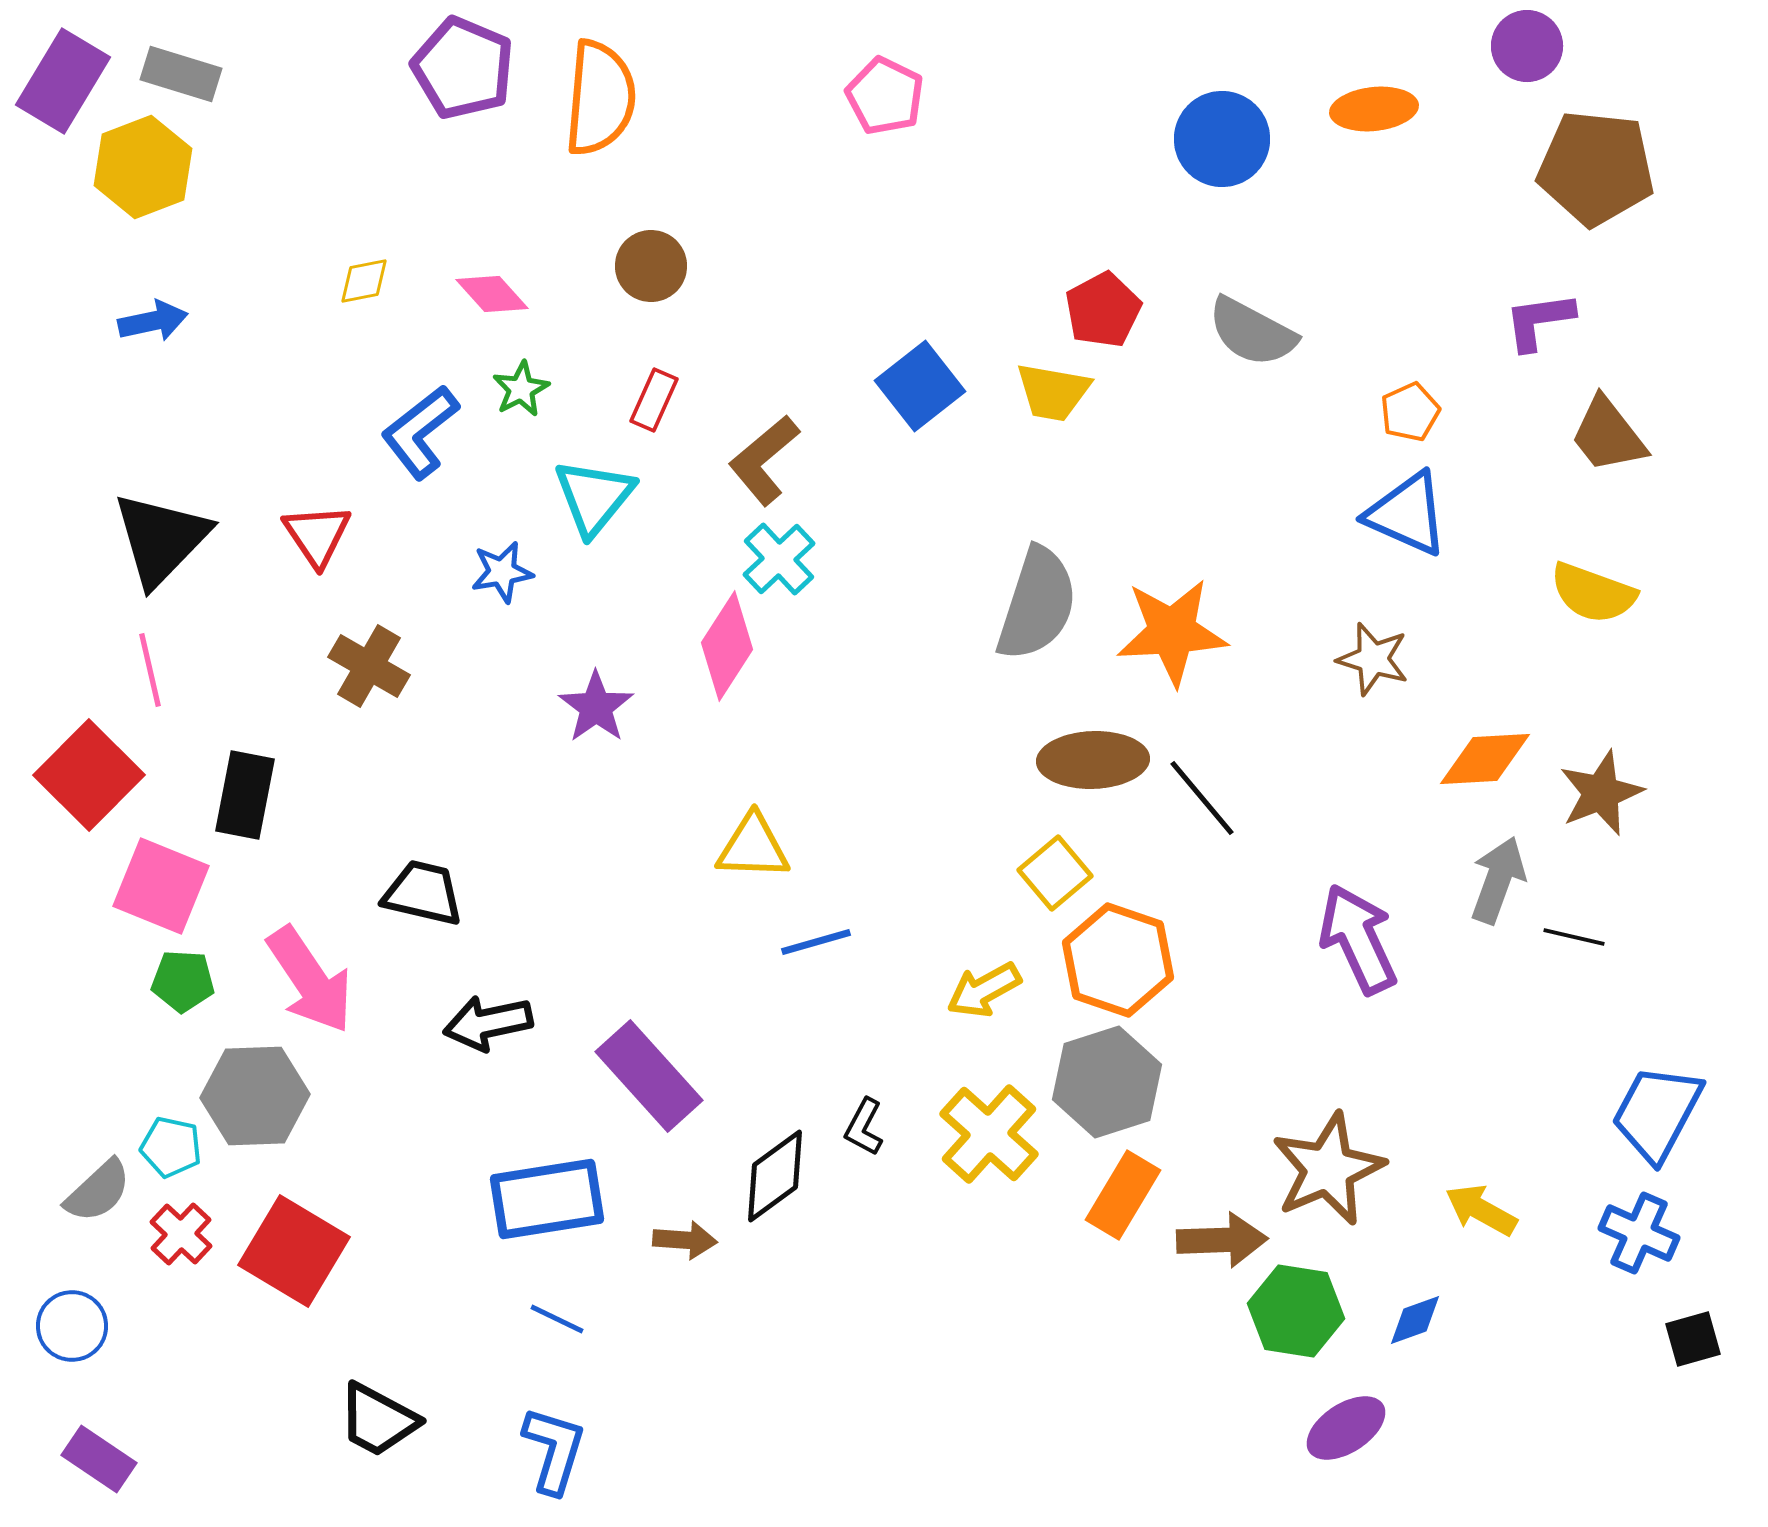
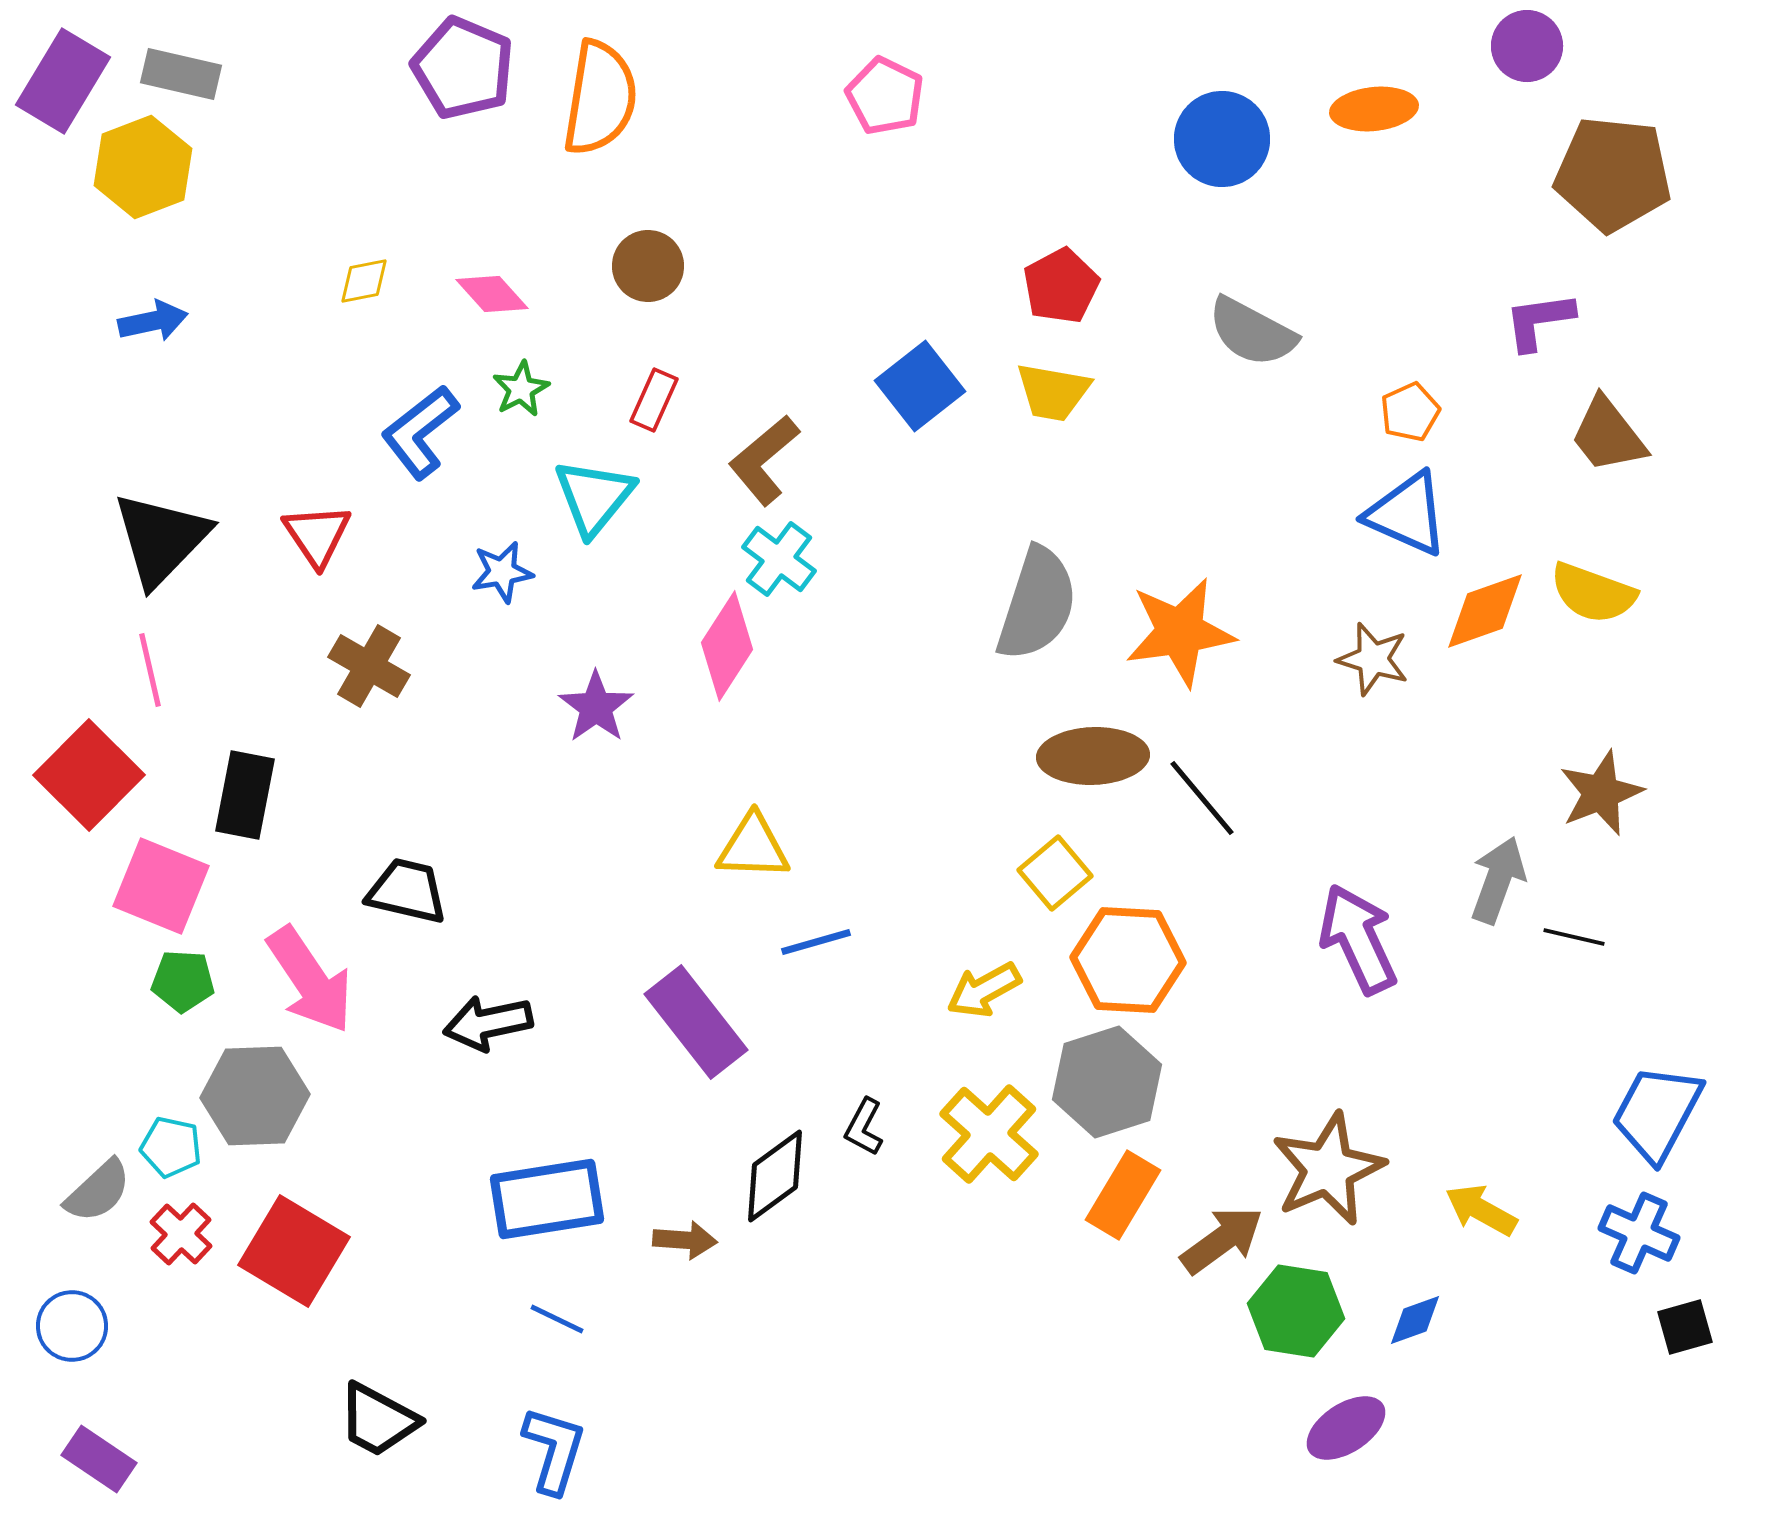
gray rectangle at (181, 74): rotated 4 degrees counterclockwise
orange semicircle at (600, 98): rotated 4 degrees clockwise
brown pentagon at (1596, 168): moved 17 px right, 6 px down
brown circle at (651, 266): moved 3 px left
red pentagon at (1103, 310): moved 42 px left, 24 px up
cyan cross at (779, 559): rotated 10 degrees counterclockwise
orange star at (1172, 632): moved 8 px right; rotated 5 degrees counterclockwise
orange diamond at (1485, 759): moved 148 px up; rotated 16 degrees counterclockwise
brown ellipse at (1093, 760): moved 4 px up
black trapezoid at (423, 893): moved 16 px left, 2 px up
orange hexagon at (1118, 960): moved 10 px right; rotated 16 degrees counterclockwise
purple rectangle at (649, 1076): moved 47 px right, 54 px up; rotated 4 degrees clockwise
brown arrow at (1222, 1240): rotated 34 degrees counterclockwise
black square at (1693, 1339): moved 8 px left, 12 px up
